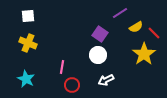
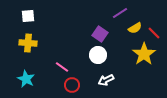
yellow semicircle: moved 1 px left, 1 px down
yellow cross: rotated 18 degrees counterclockwise
pink line: rotated 64 degrees counterclockwise
